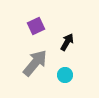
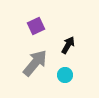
black arrow: moved 1 px right, 3 px down
